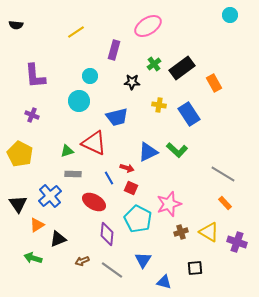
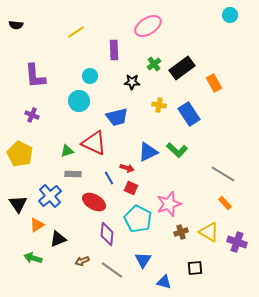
purple rectangle at (114, 50): rotated 18 degrees counterclockwise
